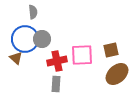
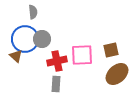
brown triangle: moved 2 px up
